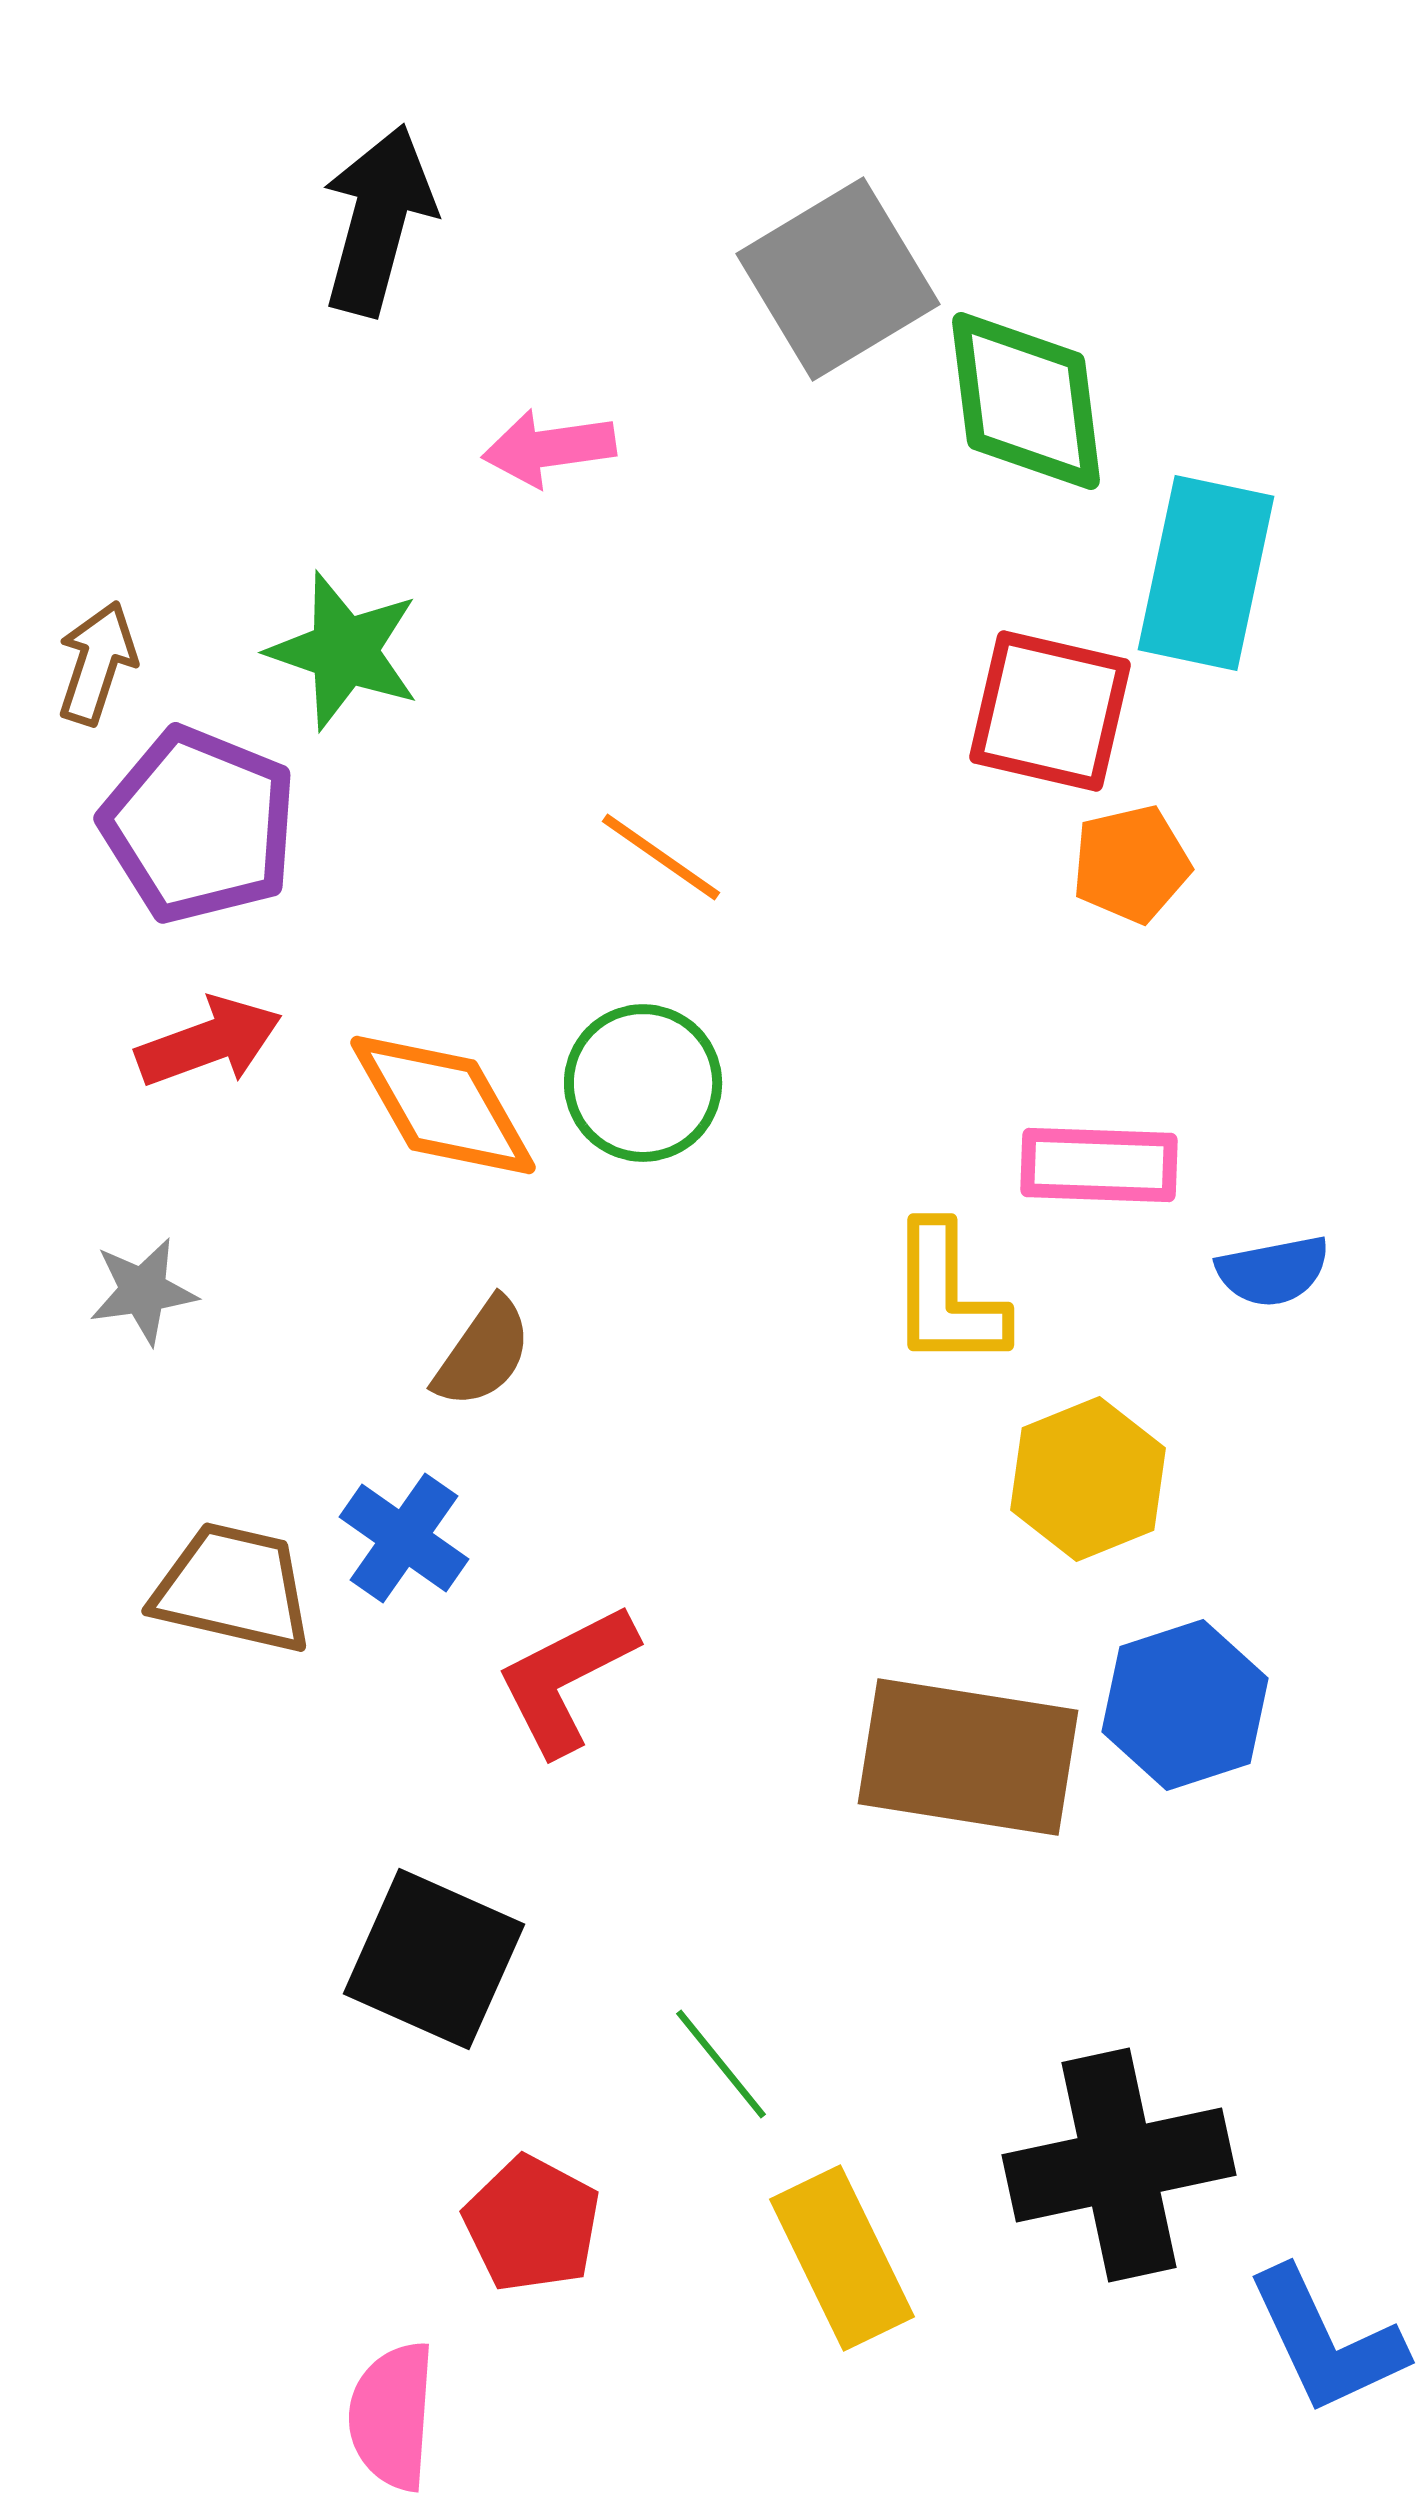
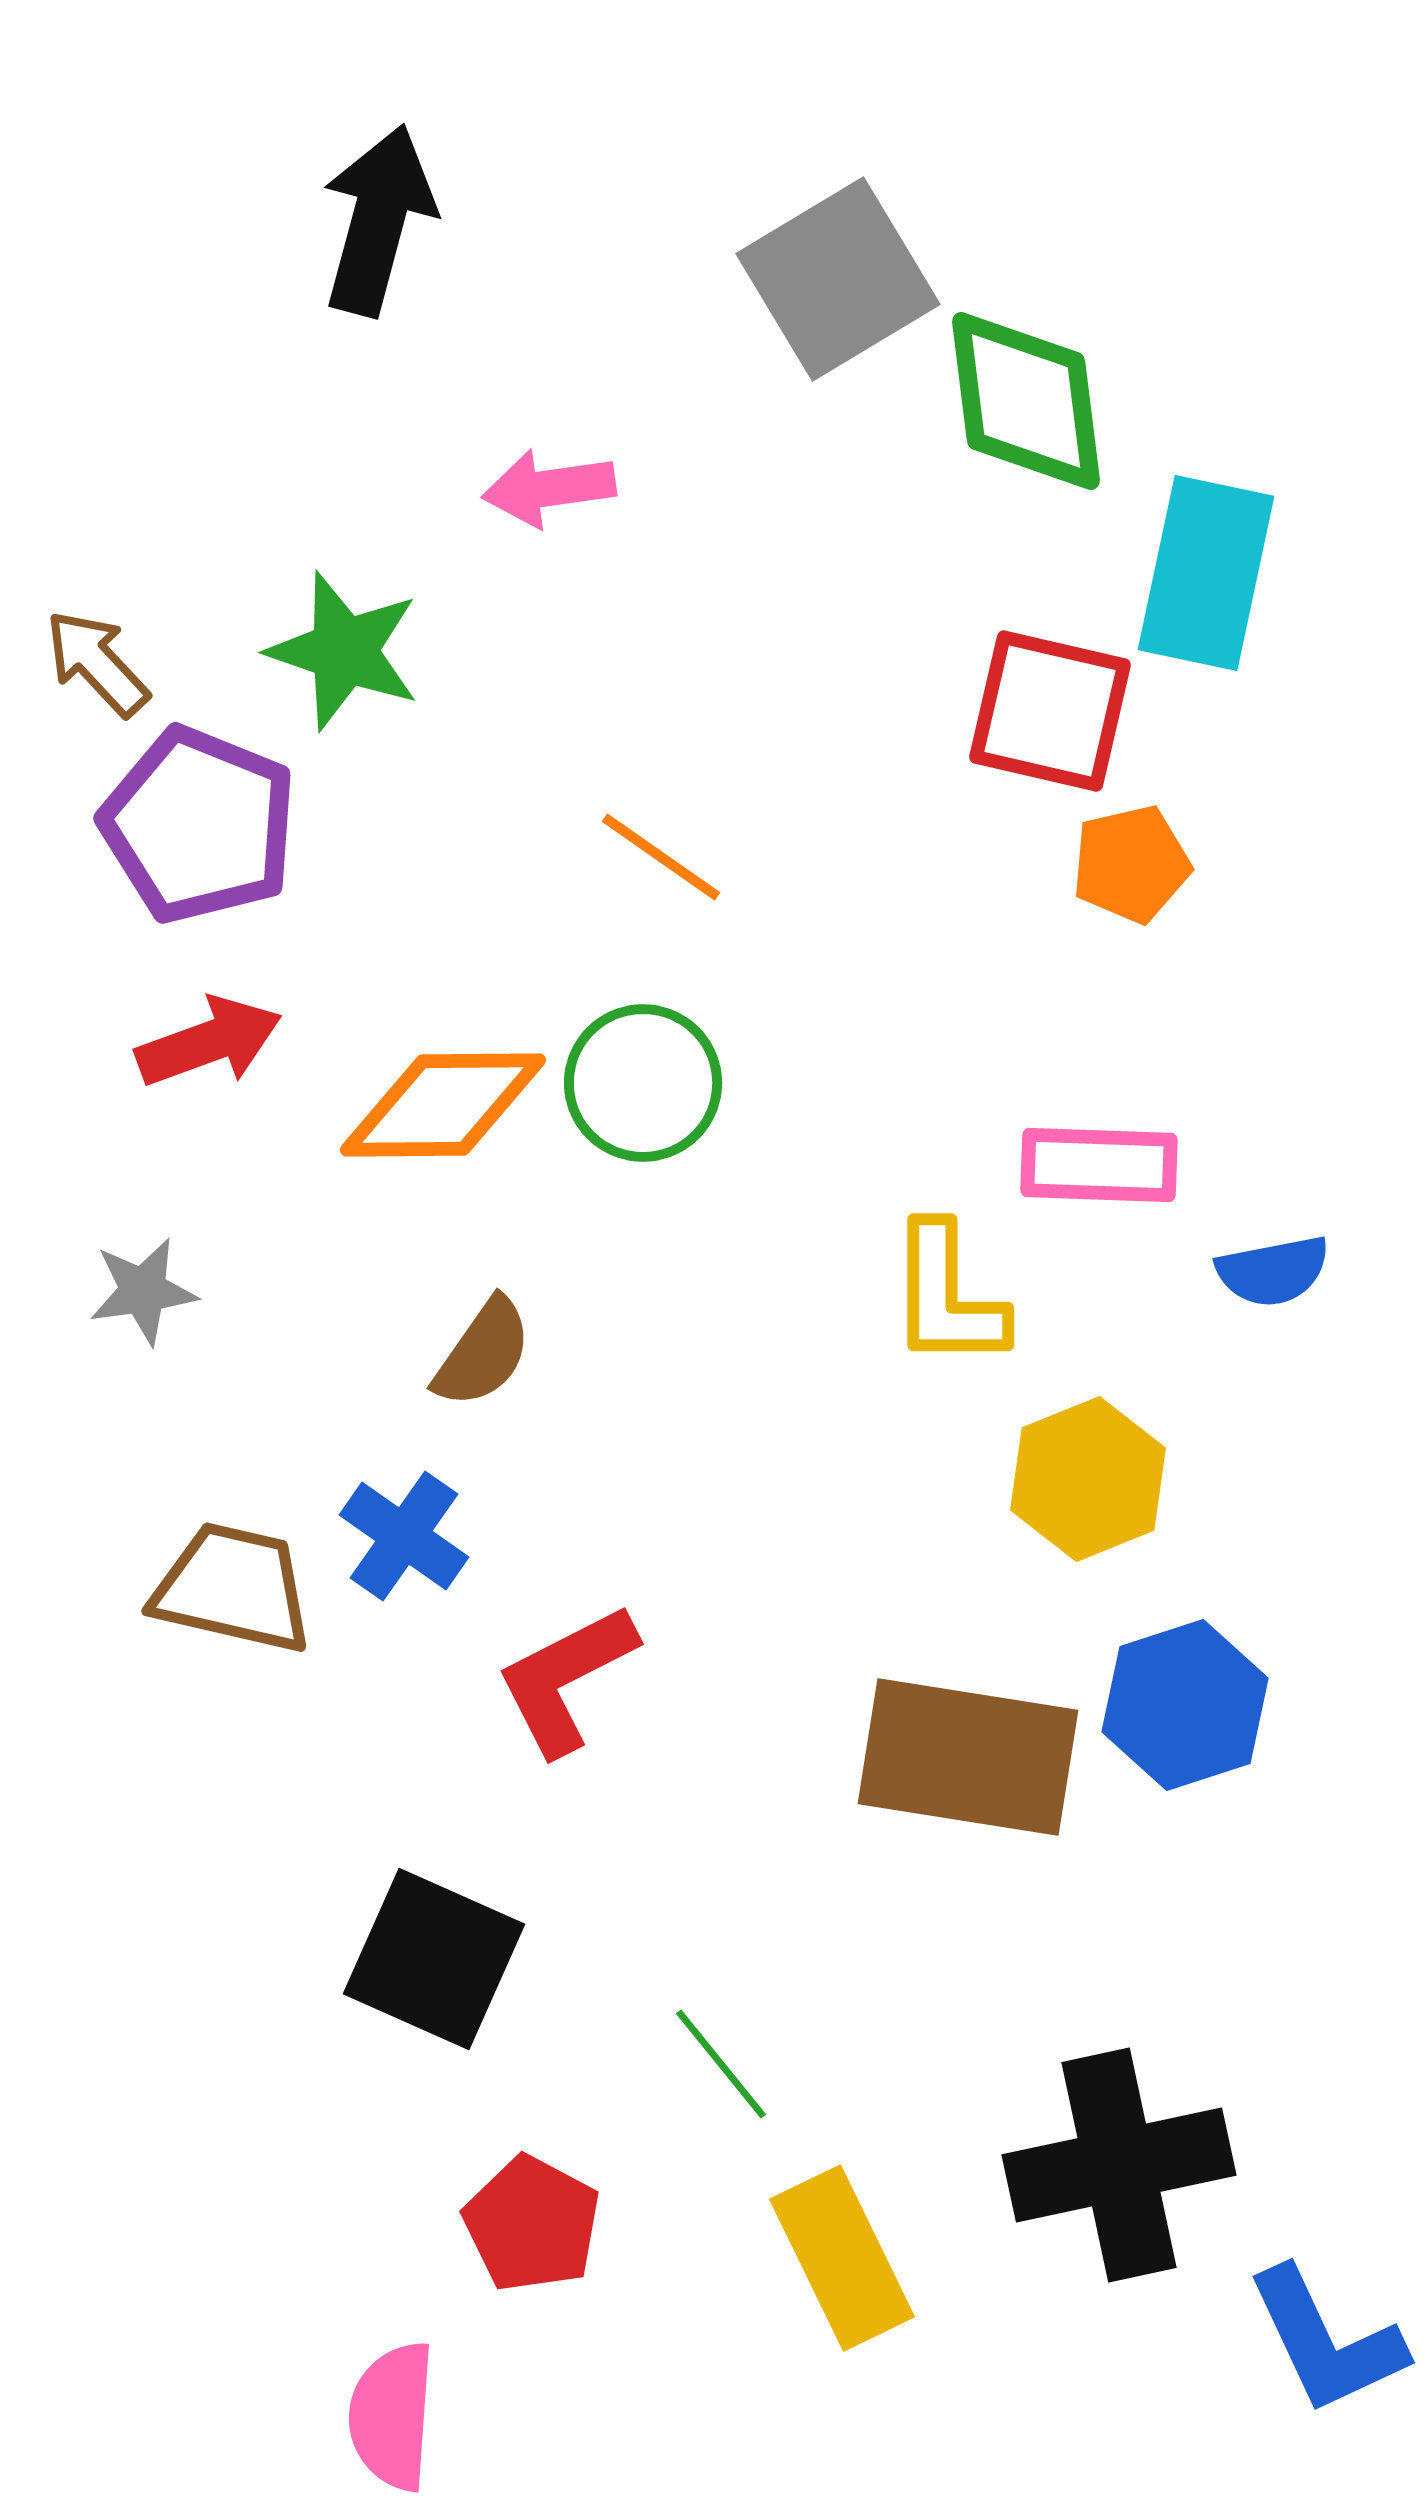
pink arrow: moved 40 px down
brown arrow: rotated 61 degrees counterclockwise
orange diamond: rotated 61 degrees counterclockwise
blue cross: moved 2 px up
